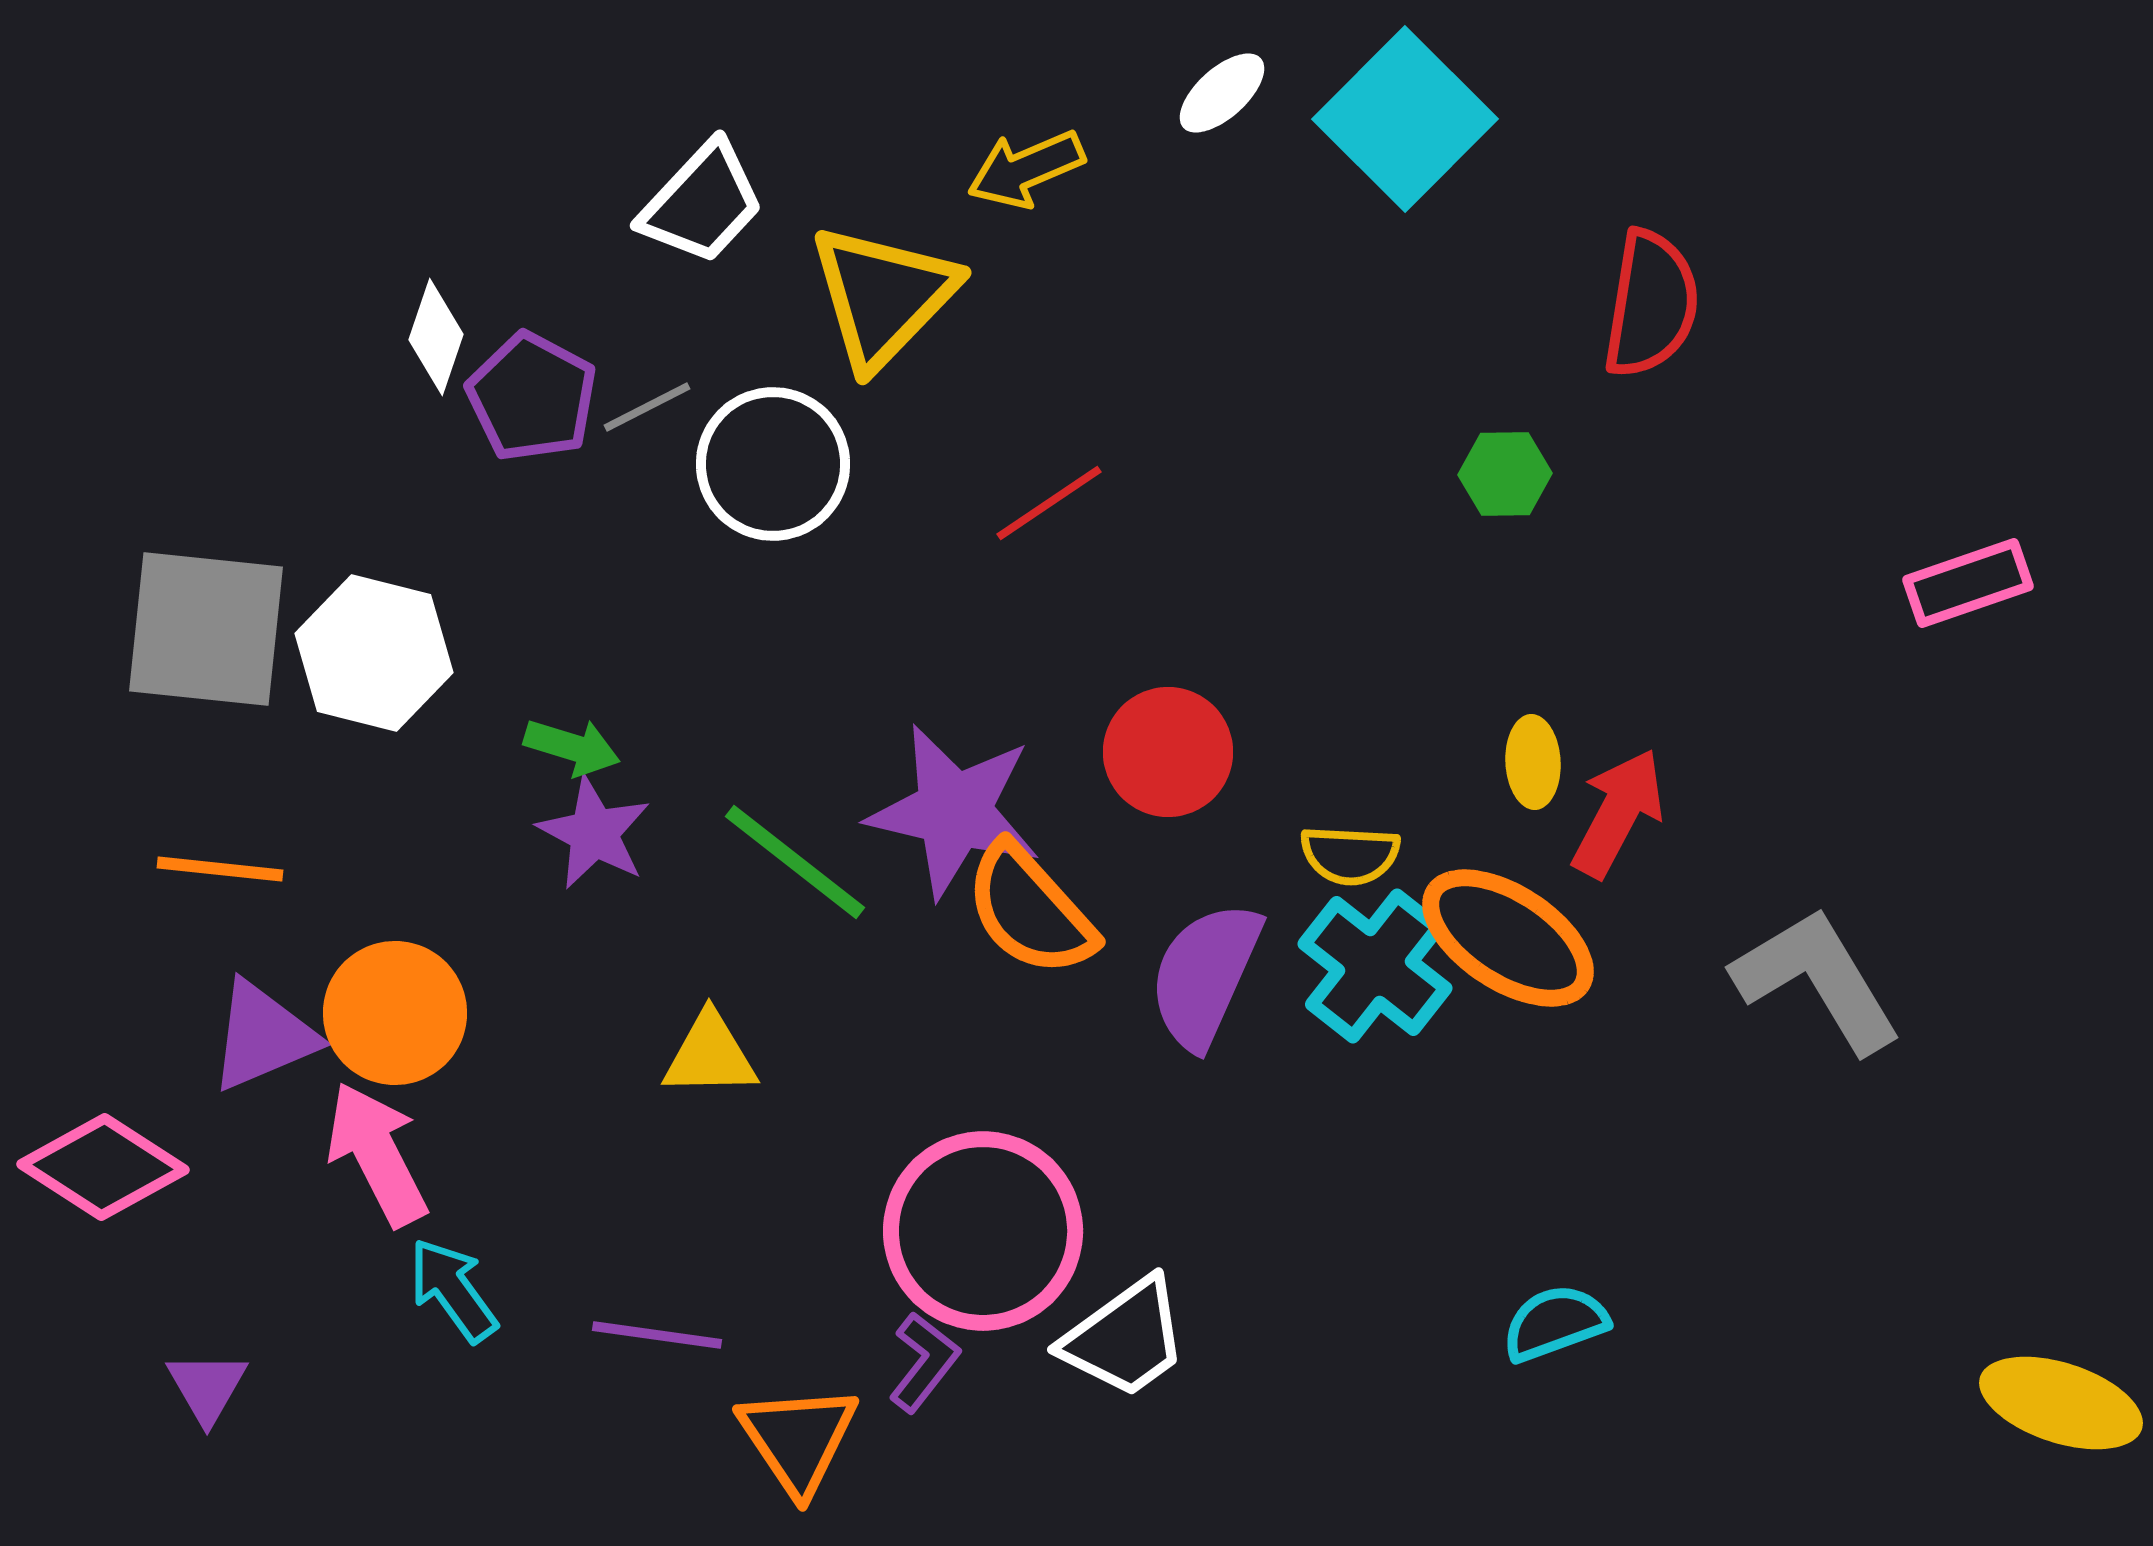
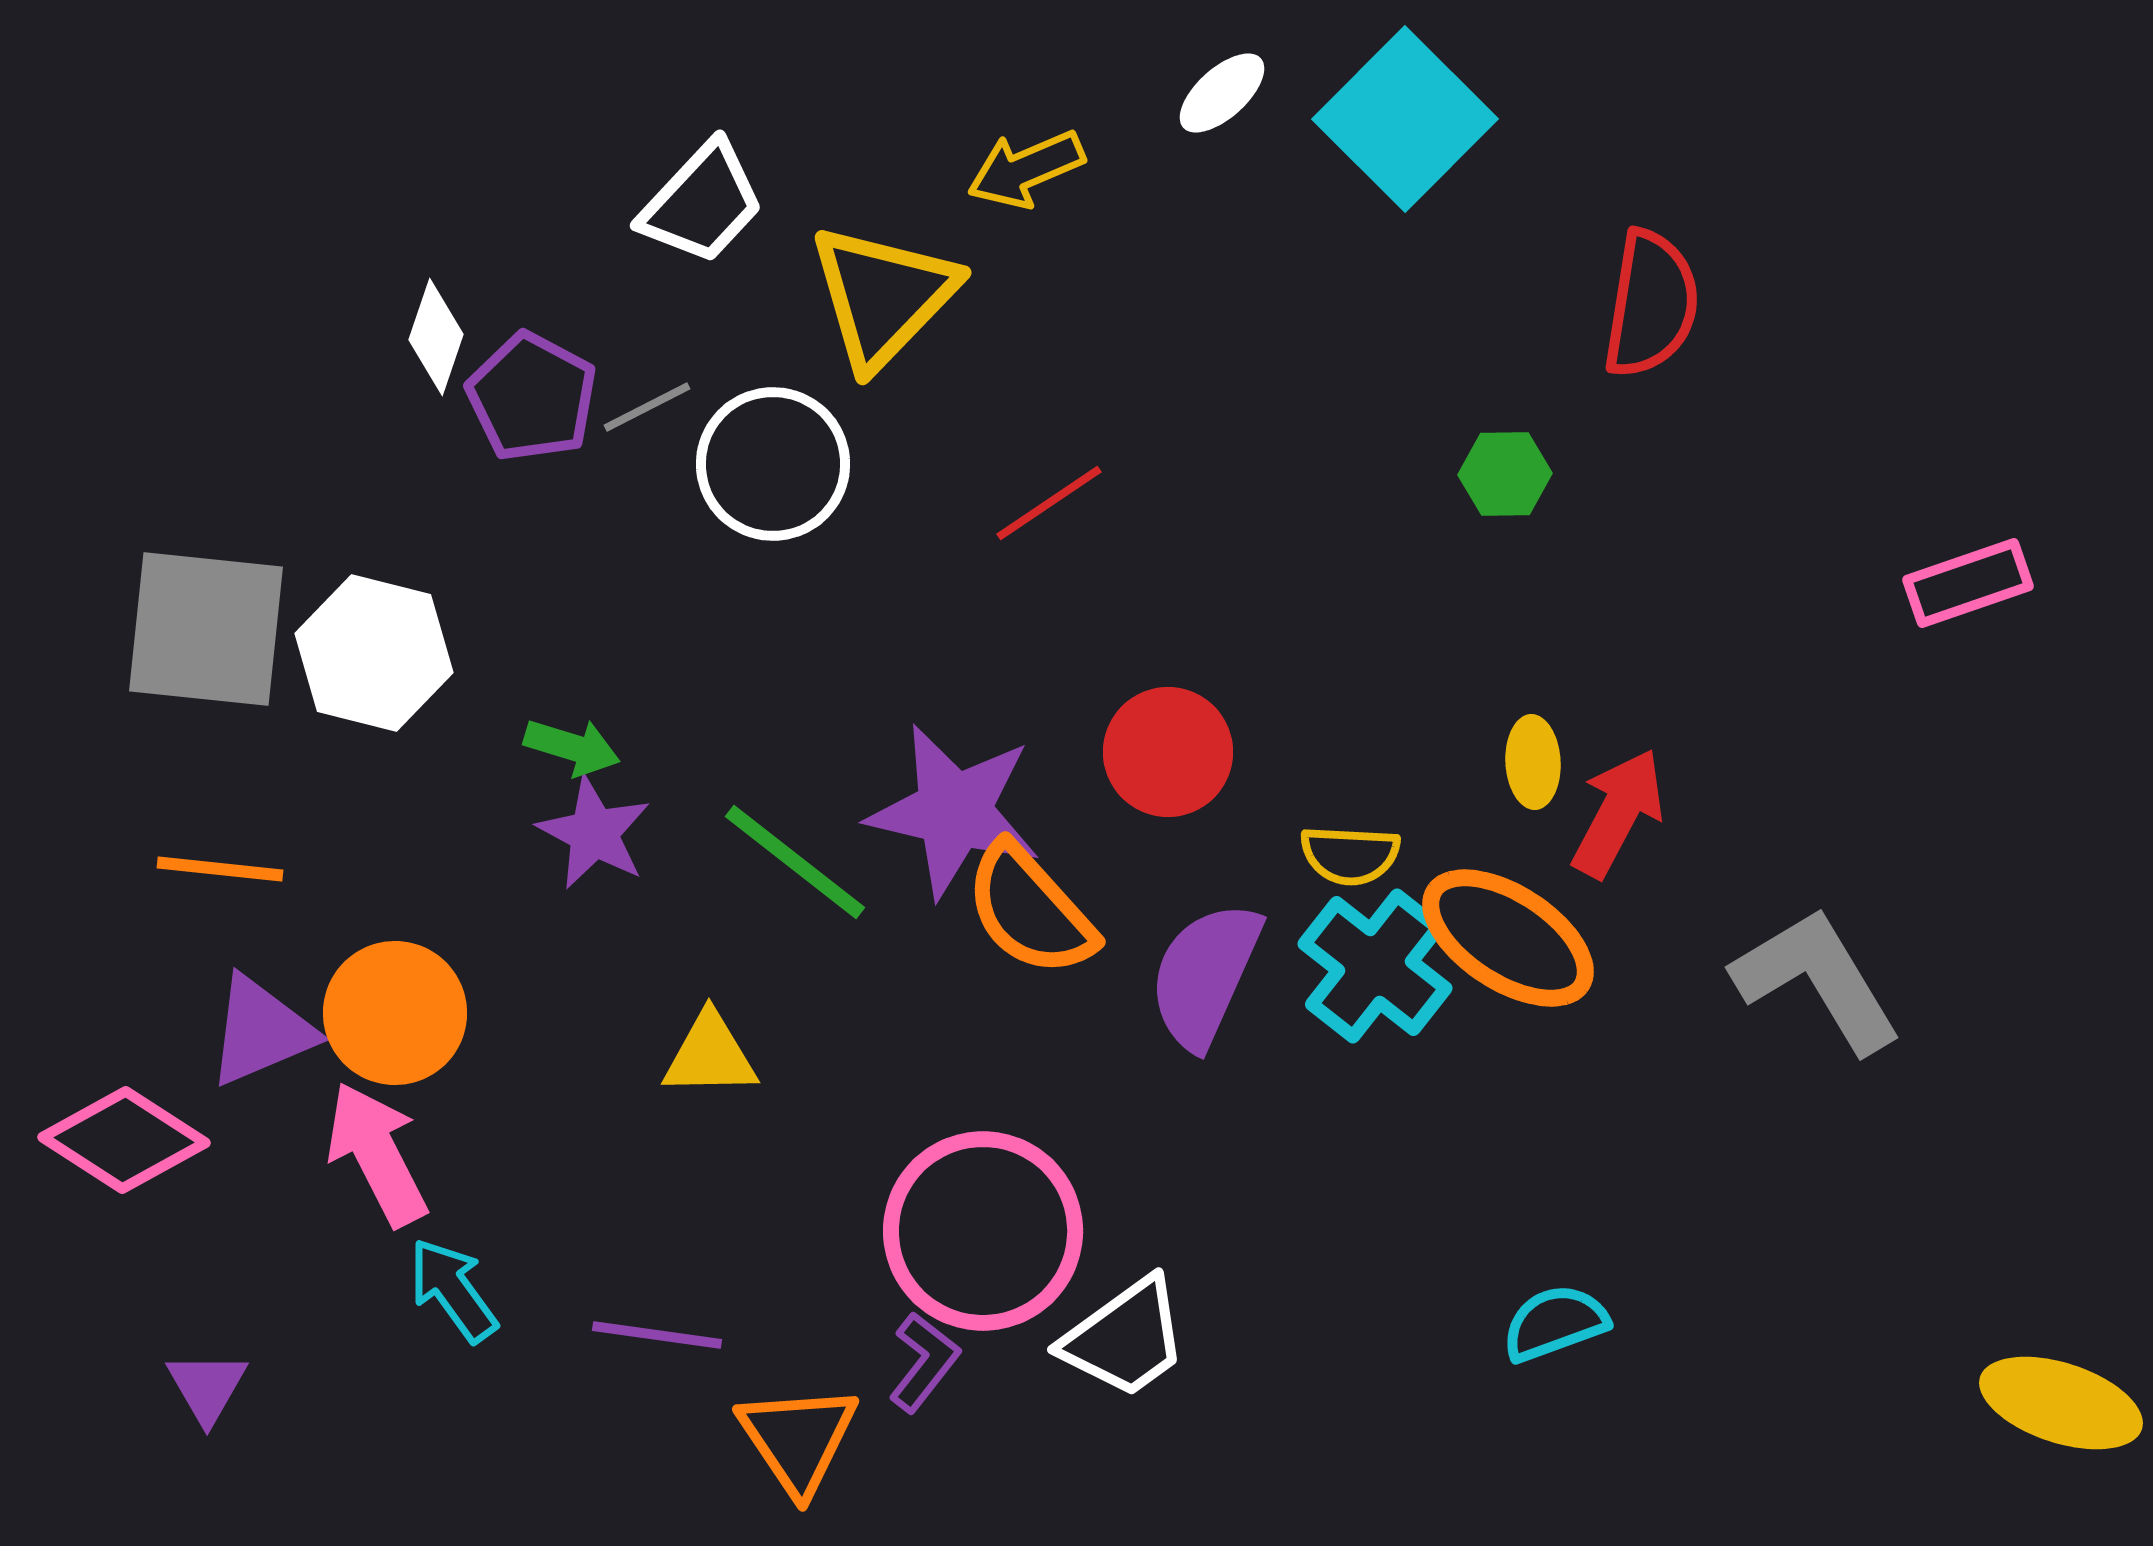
purple triangle at (263, 1036): moved 2 px left, 5 px up
pink diamond at (103, 1167): moved 21 px right, 27 px up
